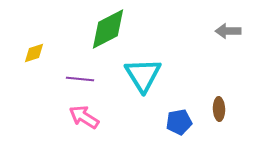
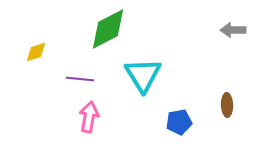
gray arrow: moved 5 px right, 1 px up
yellow diamond: moved 2 px right, 1 px up
brown ellipse: moved 8 px right, 4 px up
pink arrow: moved 5 px right; rotated 68 degrees clockwise
